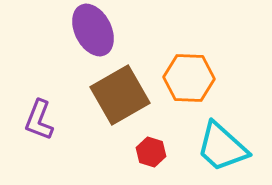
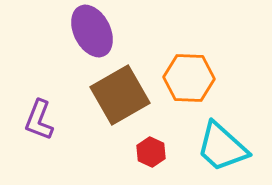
purple ellipse: moved 1 px left, 1 px down
red hexagon: rotated 8 degrees clockwise
